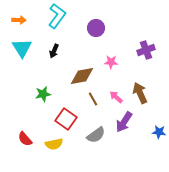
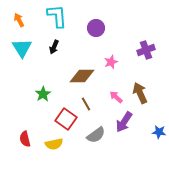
cyan L-shape: rotated 40 degrees counterclockwise
orange arrow: rotated 120 degrees counterclockwise
black arrow: moved 4 px up
pink star: rotated 24 degrees counterclockwise
brown diamond: rotated 10 degrees clockwise
green star: rotated 21 degrees counterclockwise
brown line: moved 7 px left, 5 px down
red semicircle: rotated 28 degrees clockwise
